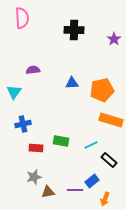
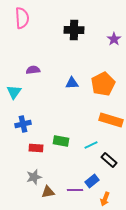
orange pentagon: moved 1 px right, 6 px up; rotated 15 degrees counterclockwise
